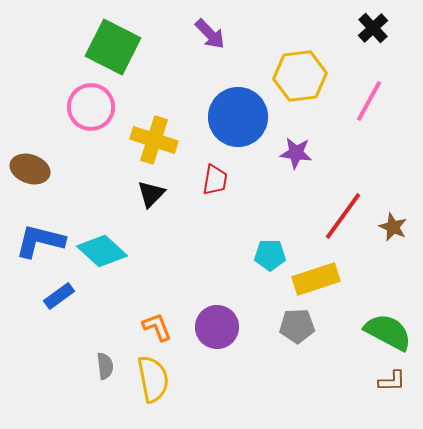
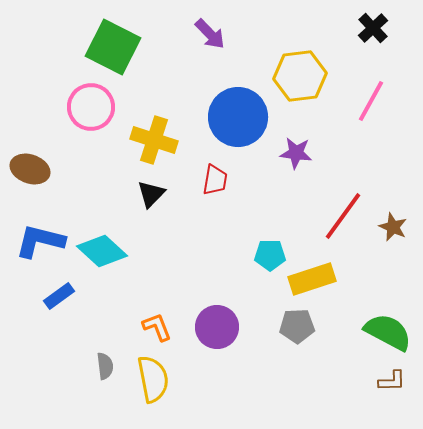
pink line: moved 2 px right
yellow rectangle: moved 4 px left
